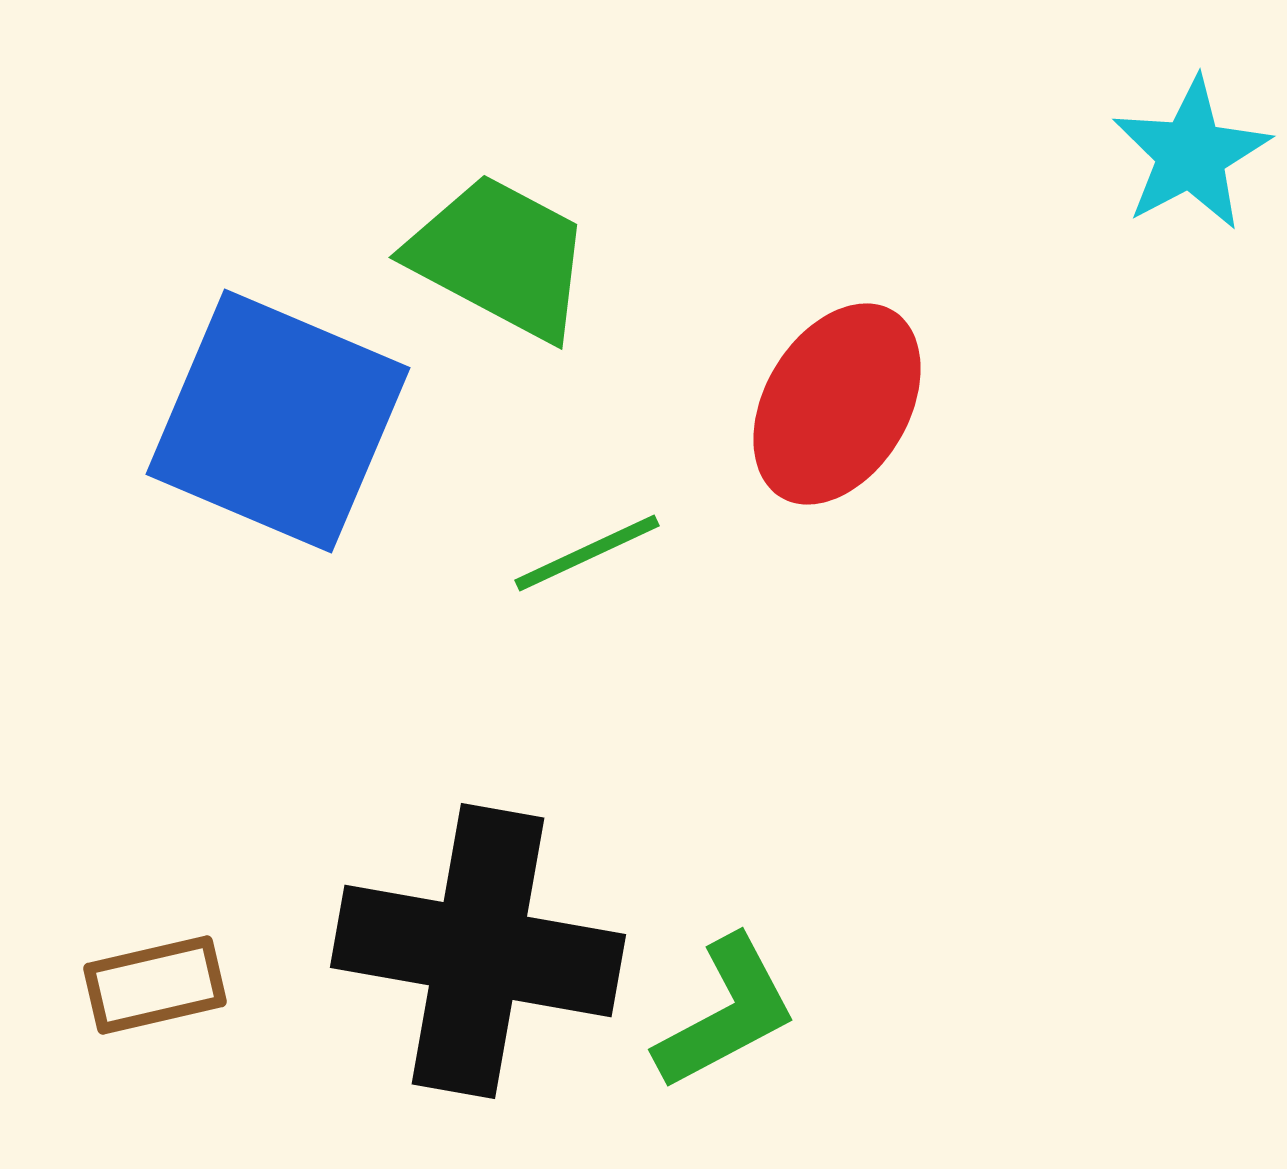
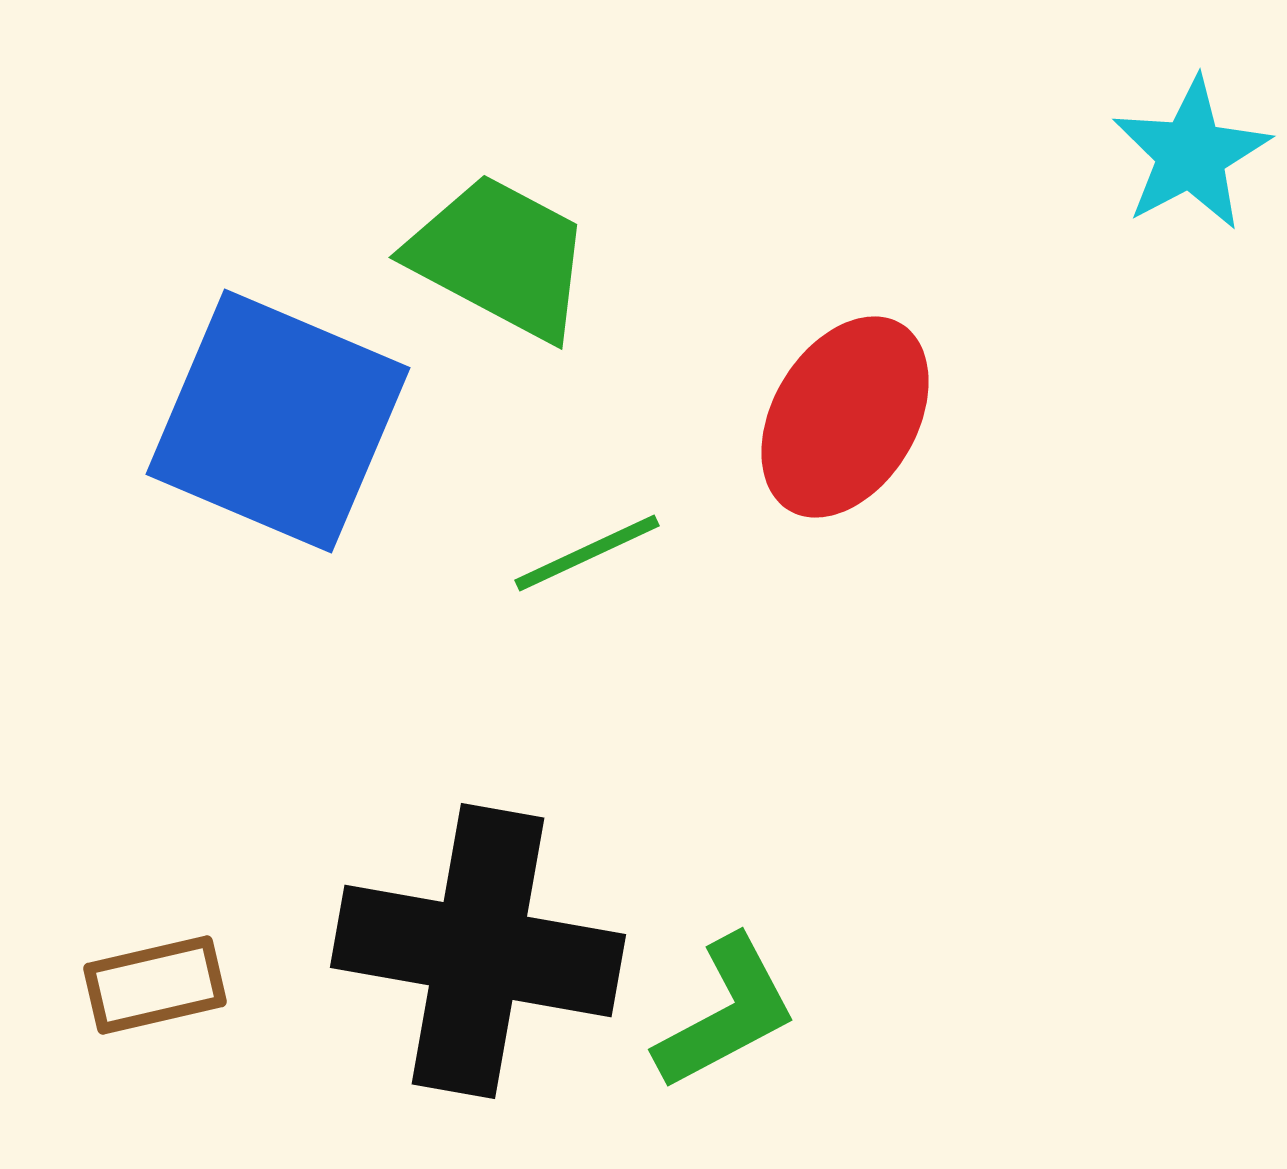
red ellipse: moved 8 px right, 13 px down
